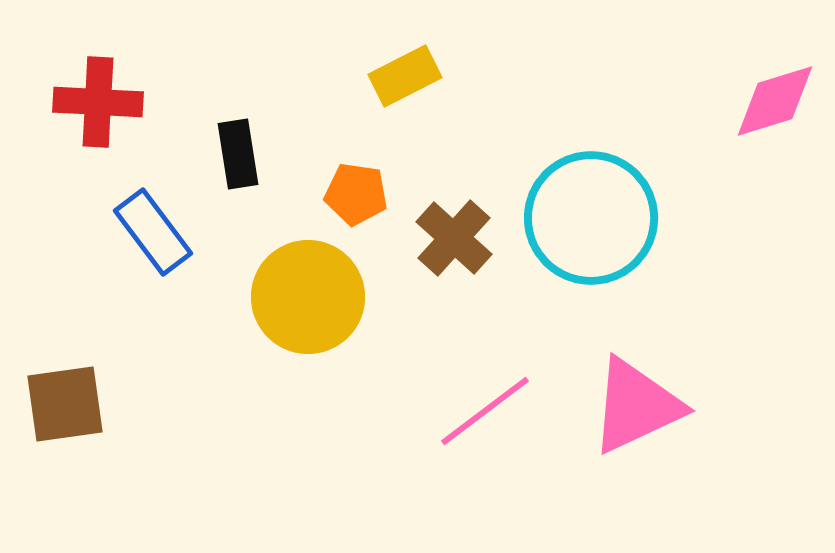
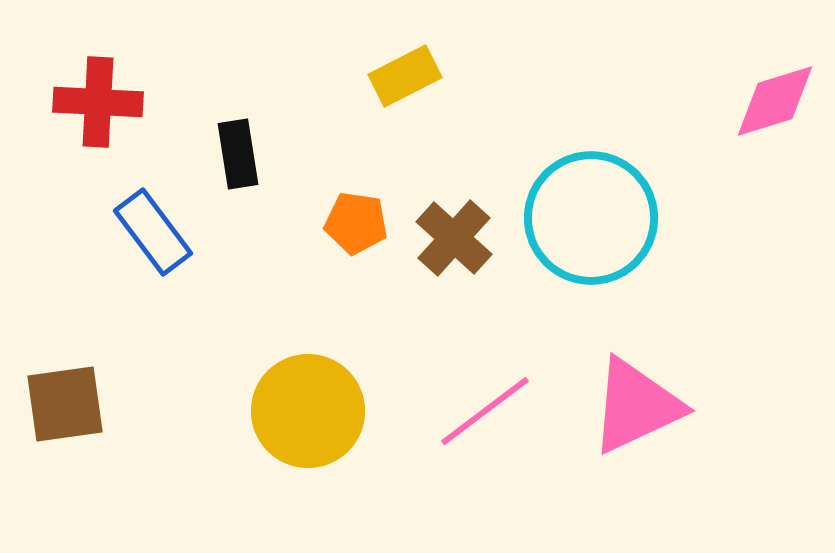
orange pentagon: moved 29 px down
yellow circle: moved 114 px down
